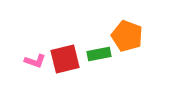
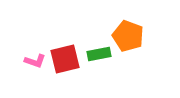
orange pentagon: moved 1 px right
